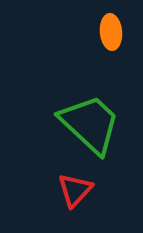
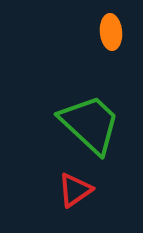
red triangle: rotated 12 degrees clockwise
